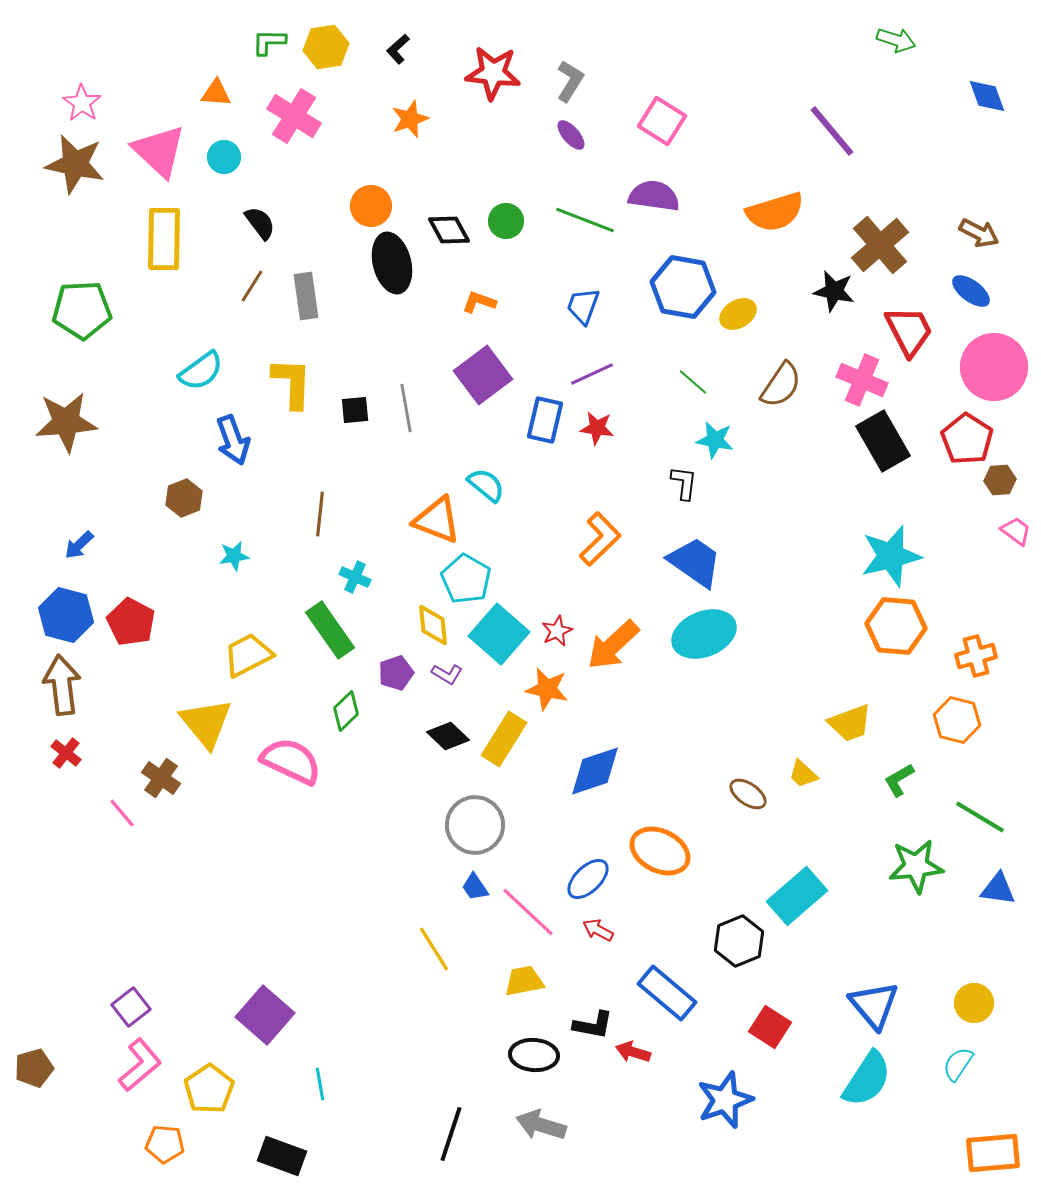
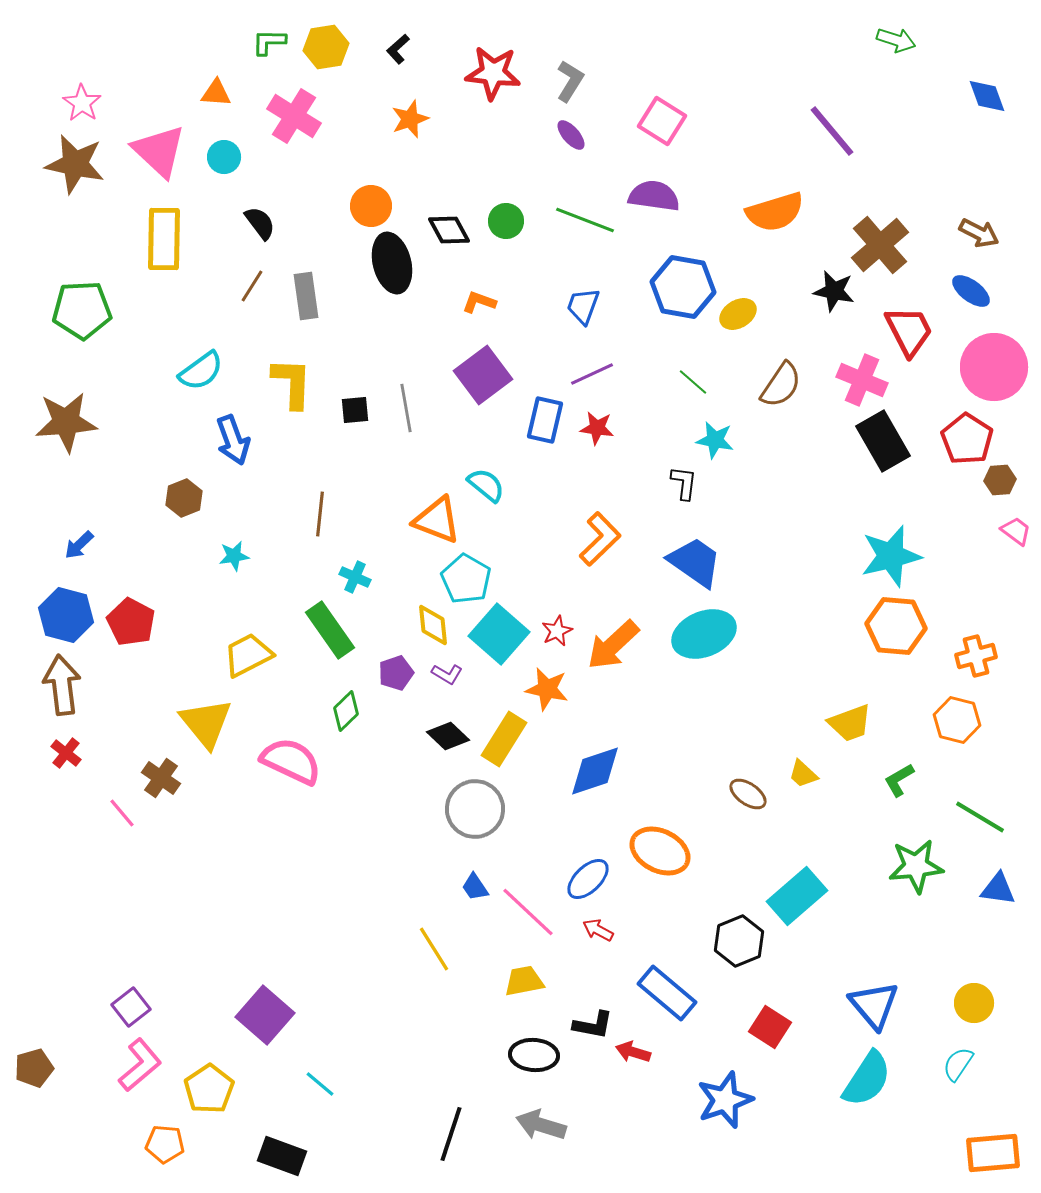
gray circle at (475, 825): moved 16 px up
cyan line at (320, 1084): rotated 40 degrees counterclockwise
